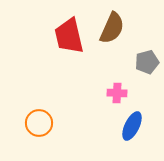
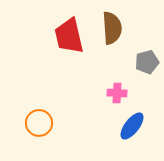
brown semicircle: rotated 28 degrees counterclockwise
blue ellipse: rotated 12 degrees clockwise
